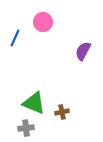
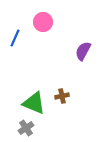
brown cross: moved 16 px up
gray cross: rotated 28 degrees counterclockwise
